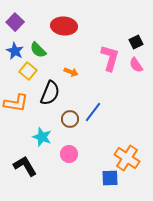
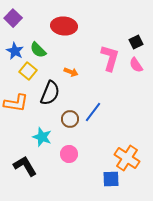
purple square: moved 2 px left, 4 px up
blue square: moved 1 px right, 1 px down
